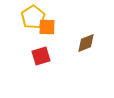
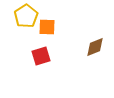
yellow pentagon: moved 7 px left, 1 px up
brown diamond: moved 9 px right, 4 px down
